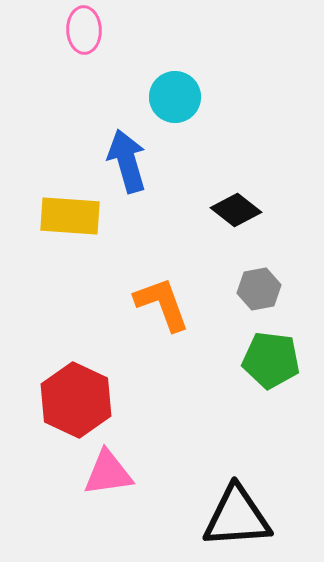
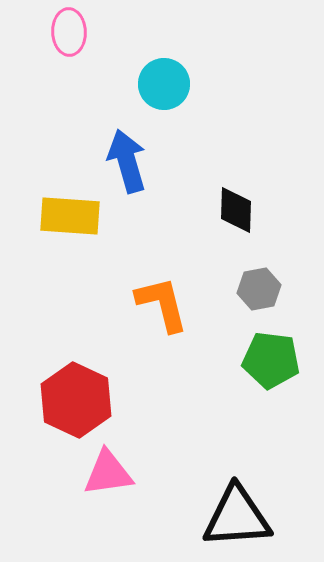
pink ellipse: moved 15 px left, 2 px down
cyan circle: moved 11 px left, 13 px up
black diamond: rotated 54 degrees clockwise
orange L-shape: rotated 6 degrees clockwise
